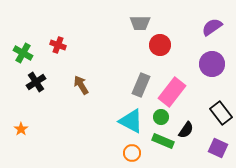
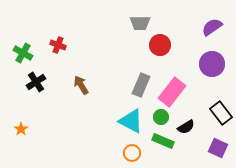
black semicircle: moved 3 px up; rotated 24 degrees clockwise
